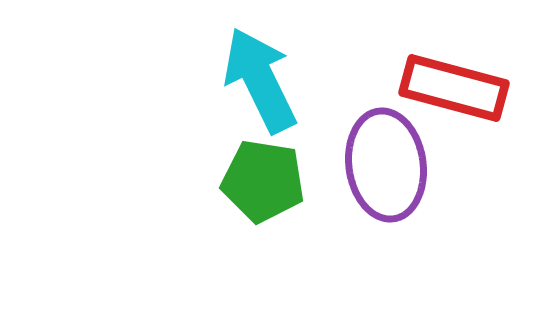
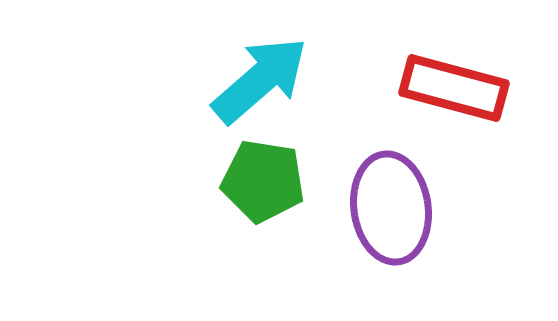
cyan arrow: rotated 75 degrees clockwise
purple ellipse: moved 5 px right, 43 px down
